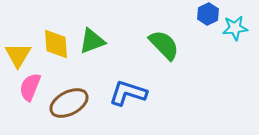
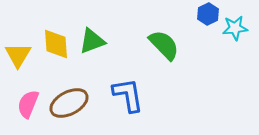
pink semicircle: moved 2 px left, 17 px down
blue L-shape: moved 2 px down; rotated 63 degrees clockwise
